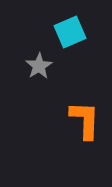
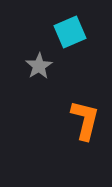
orange L-shape: rotated 12 degrees clockwise
